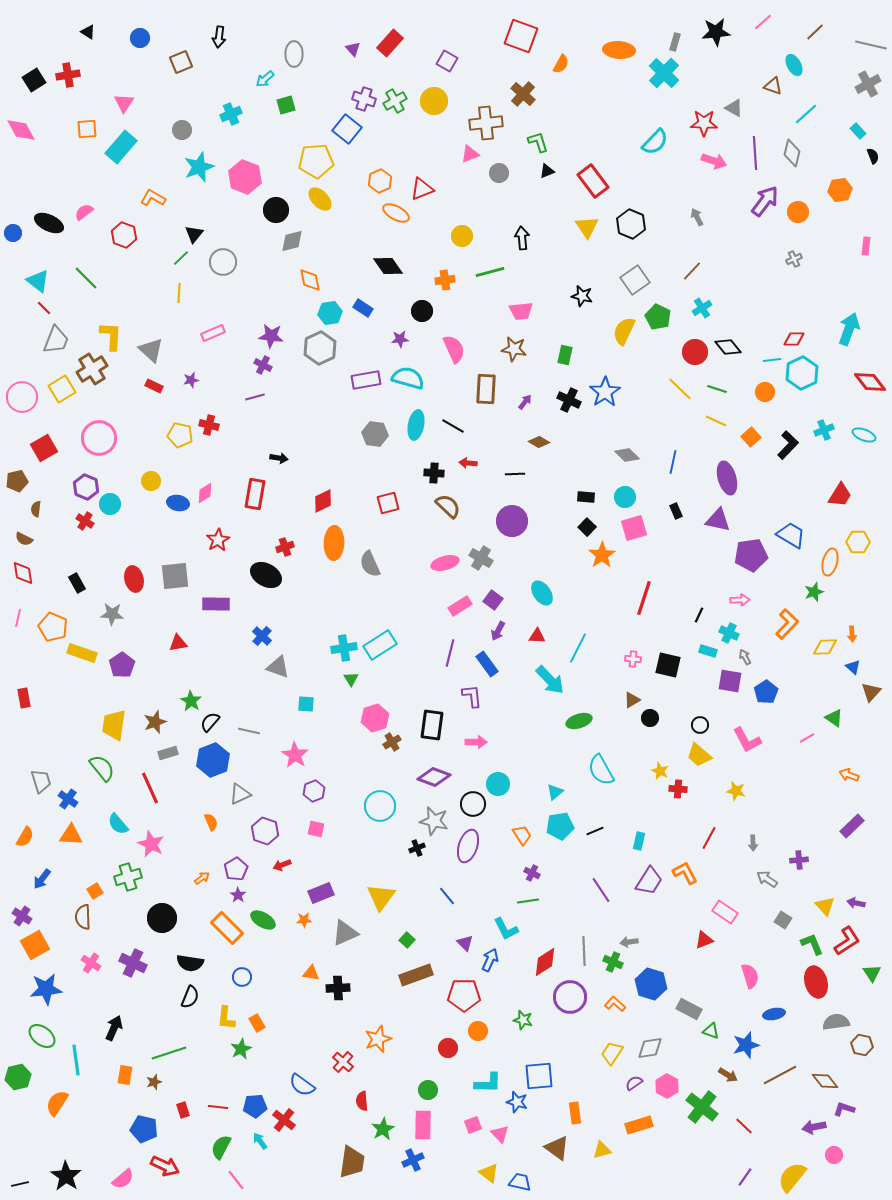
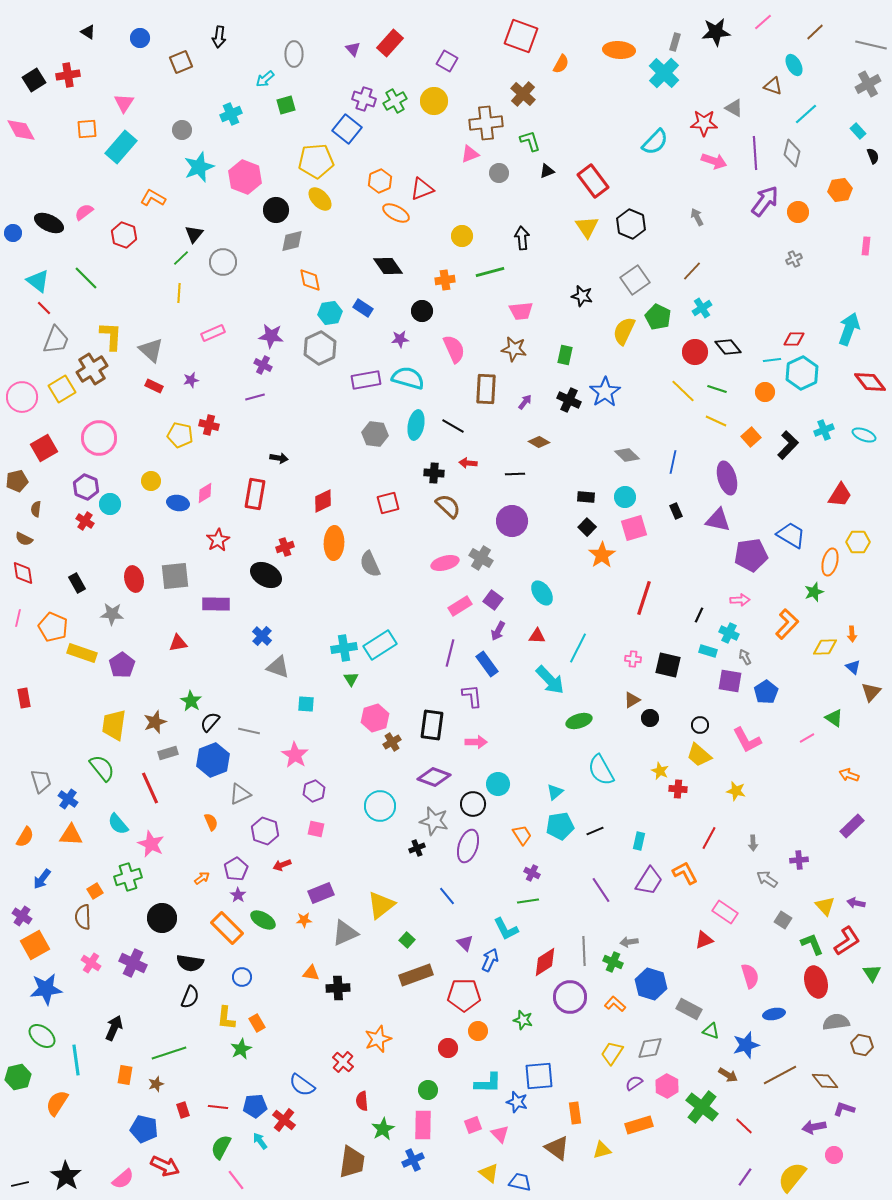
green L-shape at (538, 142): moved 8 px left, 1 px up
yellow line at (680, 389): moved 3 px right, 2 px down
yellow triangle at (381, 897): moved 8 px down; rotated 16 degrees clockwise
brown star at (154, 1082): moved 2 px right, 2 px down
